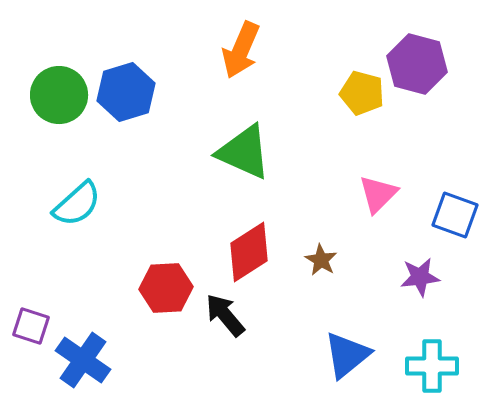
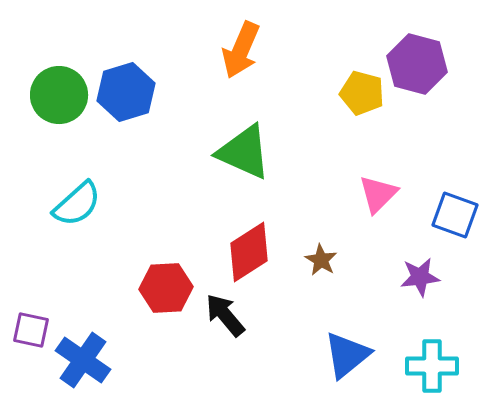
purple square: moved 4 px down; rotated 6 degrees counterclockwise
